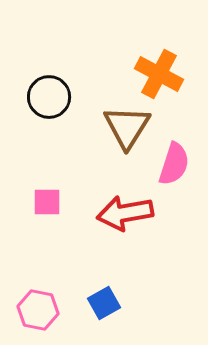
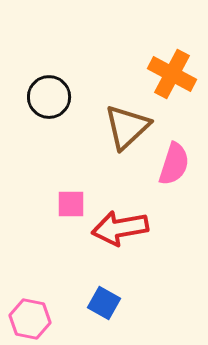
orange cross: moved 13 px right
brown triangle: rotated 15 degrees clockwise
pink square: moved 24 px right, 2 px down
red arrow: moved 5 px left, 15 px down
blue square: rotated 32 degrees counterclockwise
pink hexagon: moved 8 px left, 9 px down
